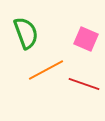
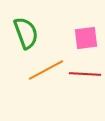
pink square: moved 1 px up; rotated 30 degrees counterclockwise
red line: moved 1 px right, 10 px up; rotated 16 degrees counterclockwise
